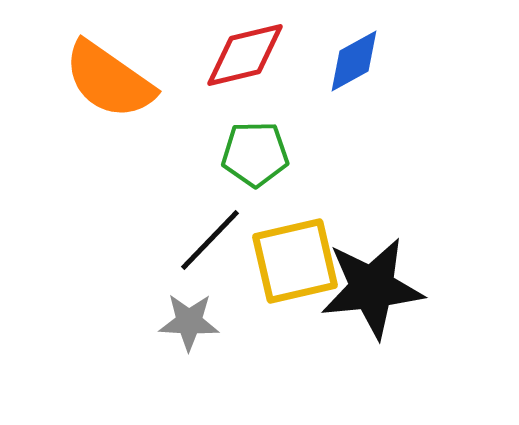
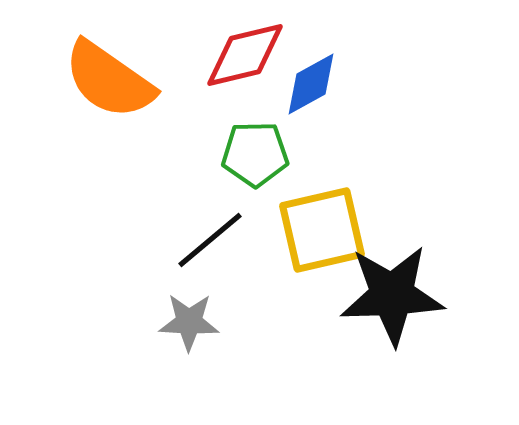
blue diamond: moved 43 px left, 23 px down
black line: rotated 6 degrees clockwise
yellow square: moved 27 px right, 31 px up
black star: moved 20 px right, 7 px down; rotated 4 degrees clockwise
